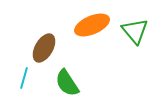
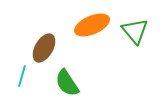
cyan line: moved 2 px left, 2 px up
